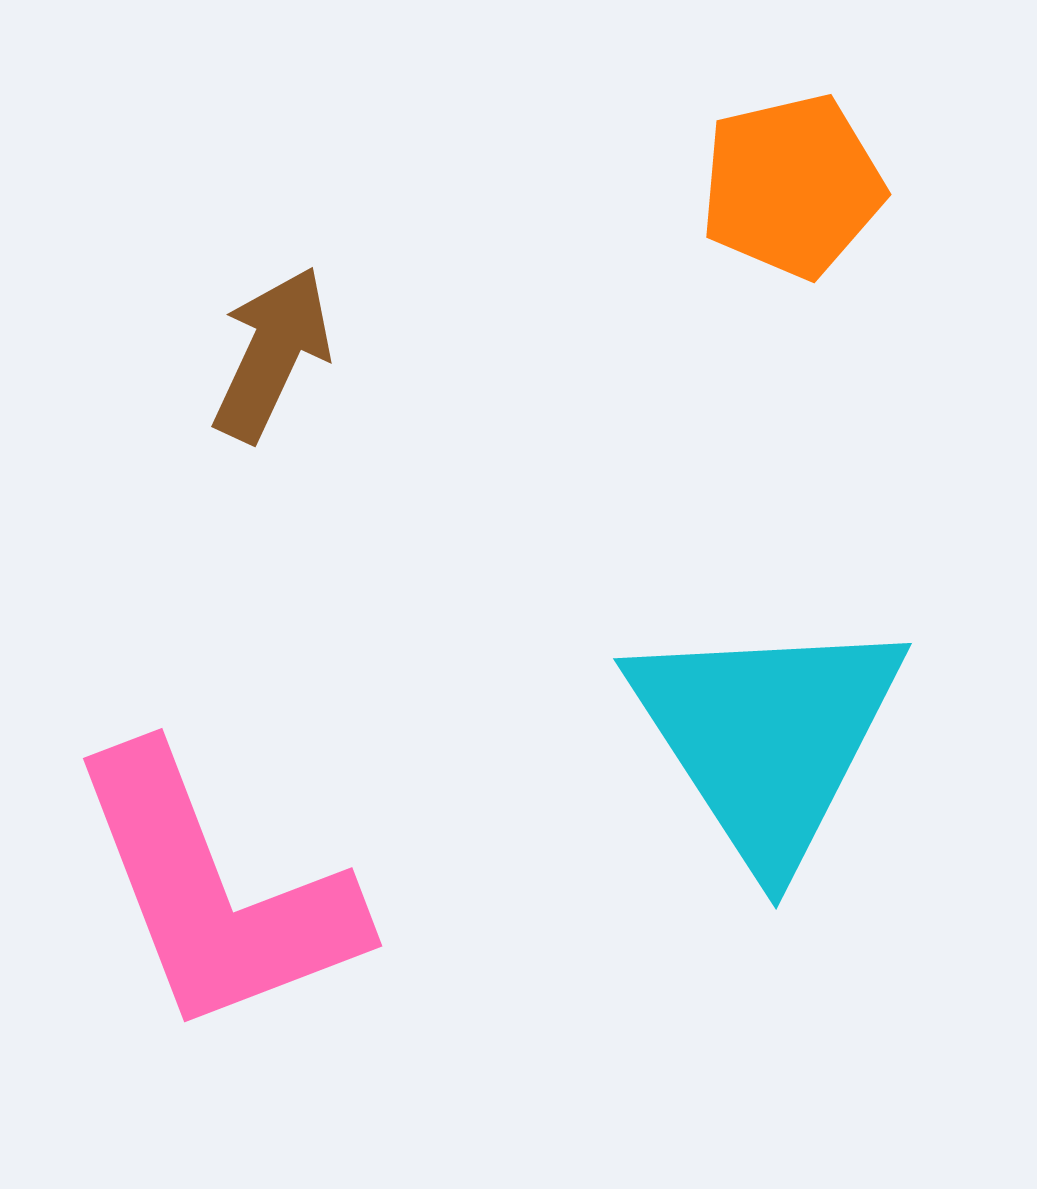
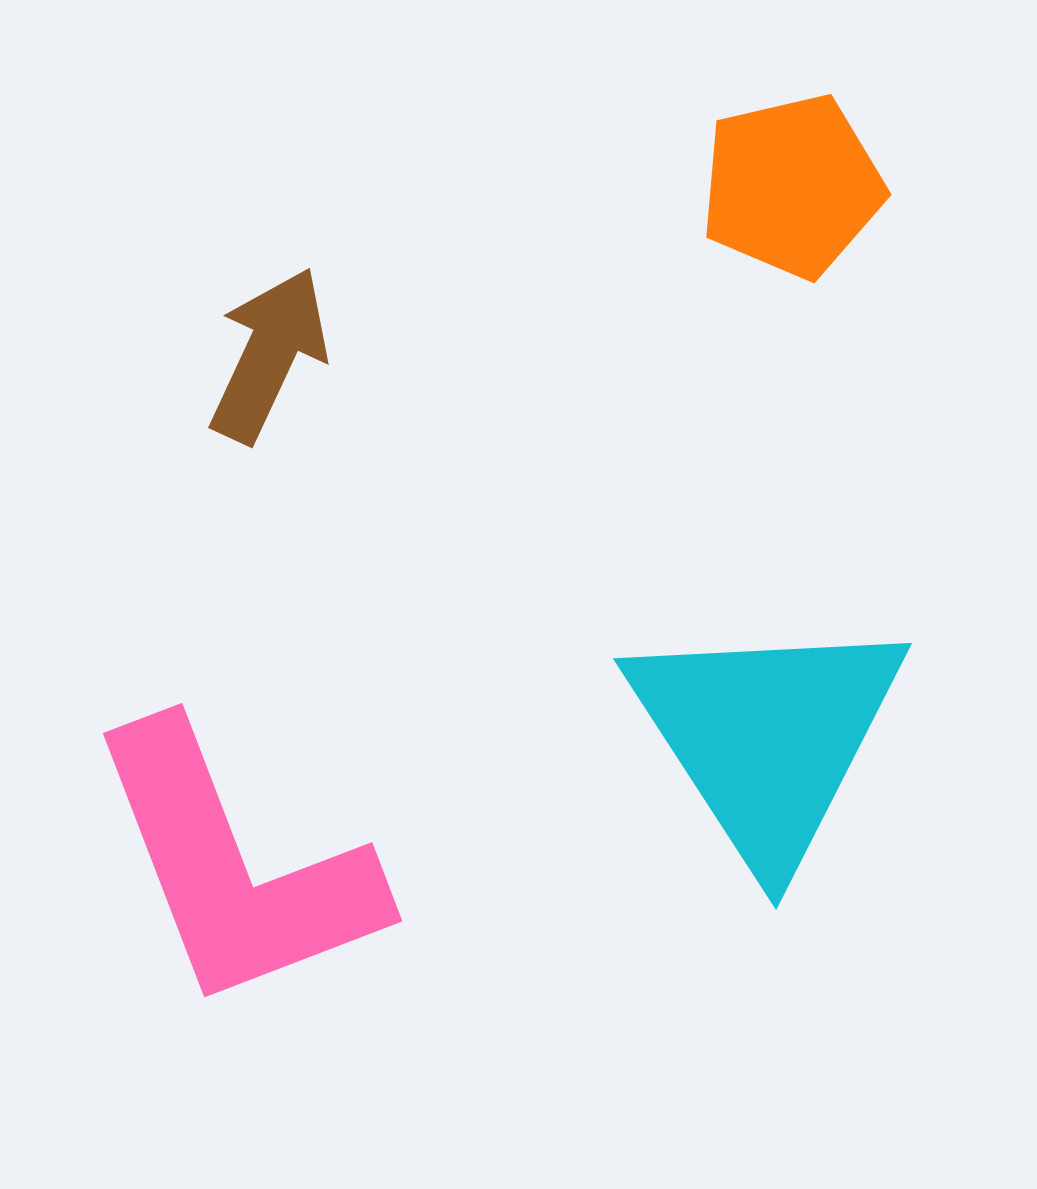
brown arrow: moved 3 px left, 1 px down
pink L-shape: moved 20 px right, 25 px up
